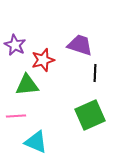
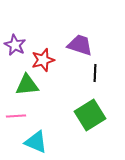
green square: rotated 8 degrees counterclockwise
